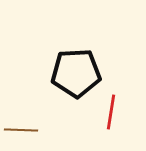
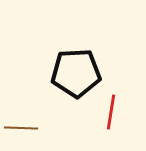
brown line: moved 2 px up
